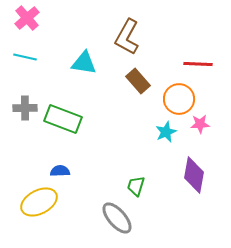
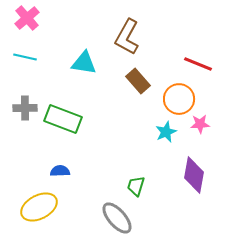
red line: rotated 20 degrees clockwise
yellow ellipse: moved 5 px down
